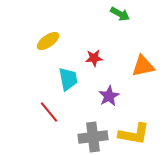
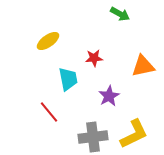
yellow L-shape: rotated 36 degrees counterclockwise
